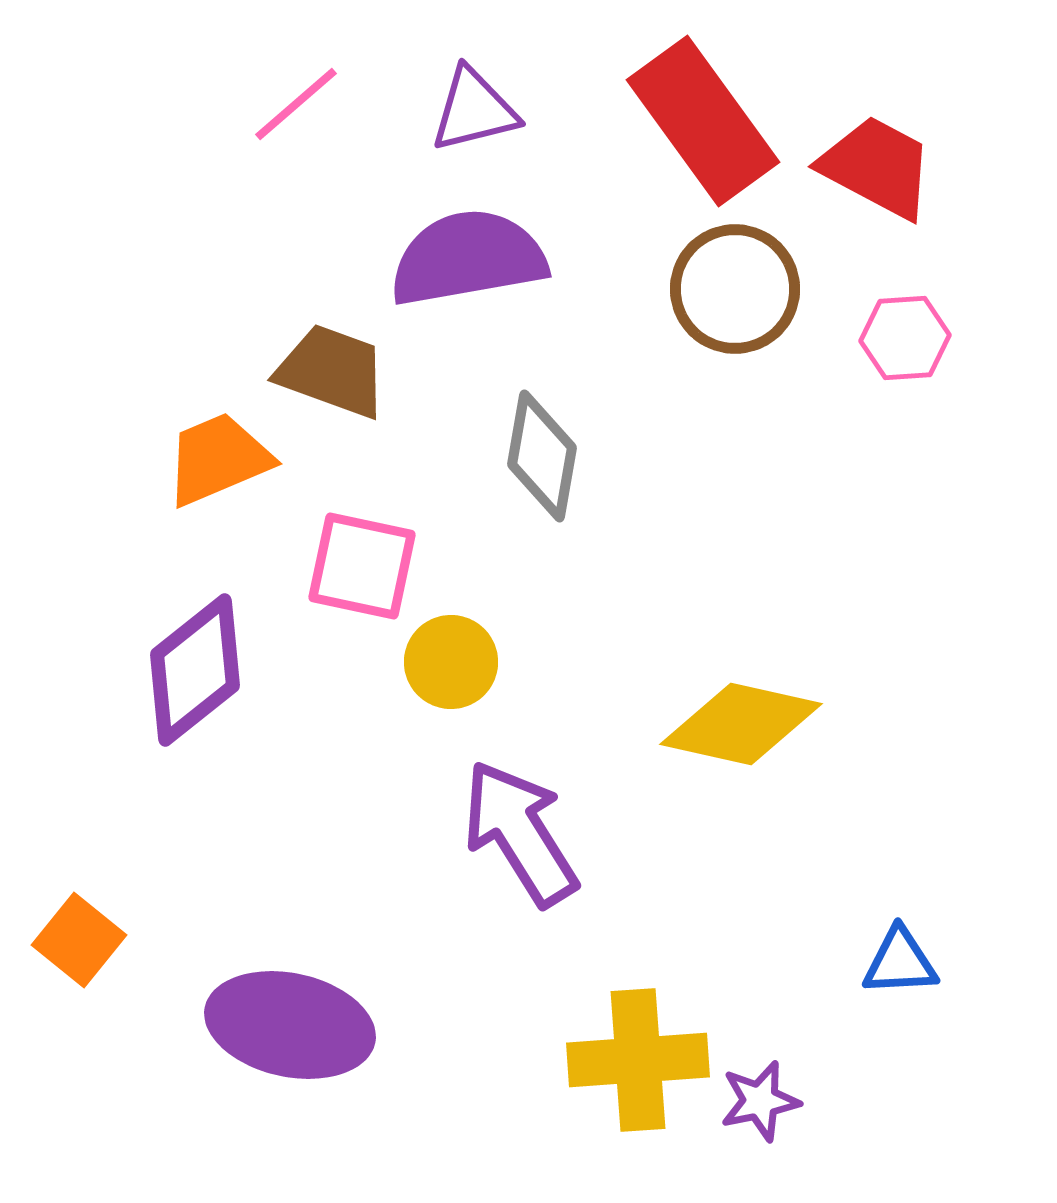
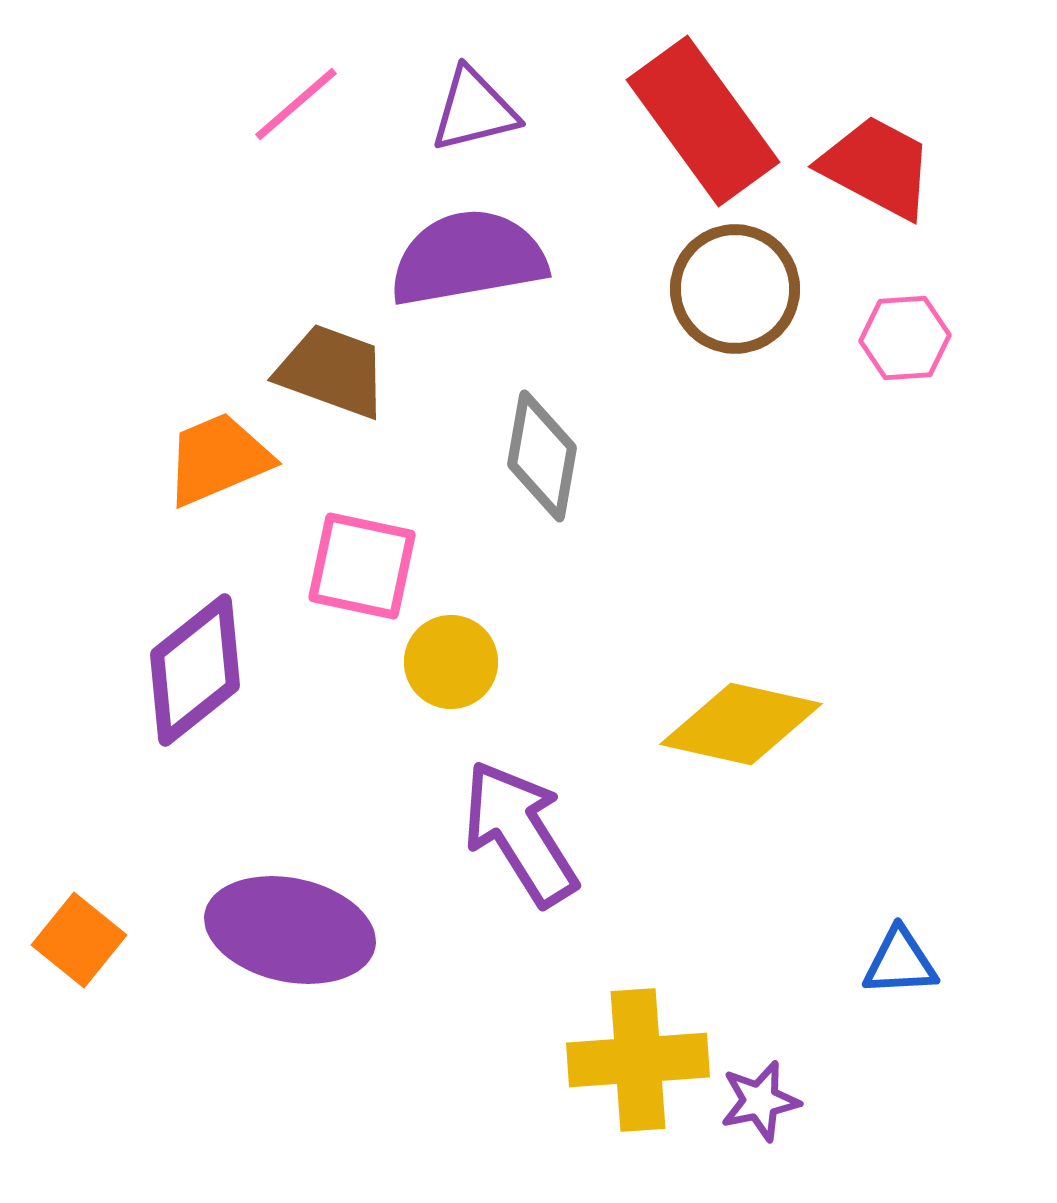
purple ellipse: moved 95 px up
